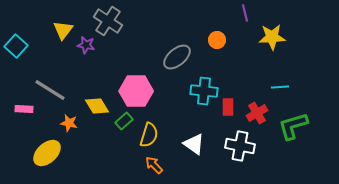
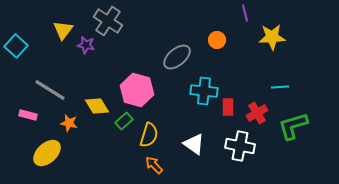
pink hexagon: moved 1 px right, 1 px up; rotated 16 degrees clockwise
pink rectangle: moved 4 px right, 6 px down; rotated 12 degrees clockwise
